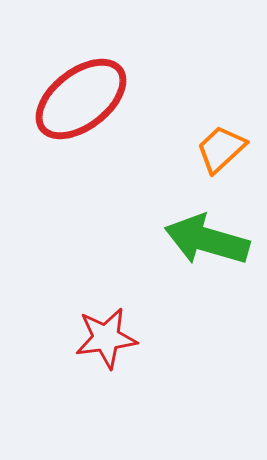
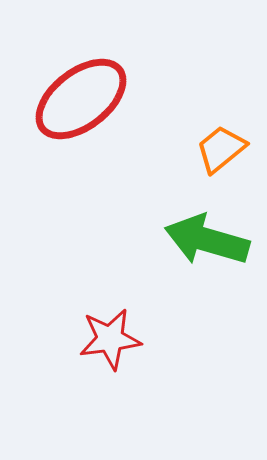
orange trapezoid: rotated 4 degrees clockwise
red star: moved 4 px right, 1 px down
